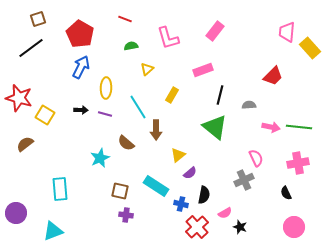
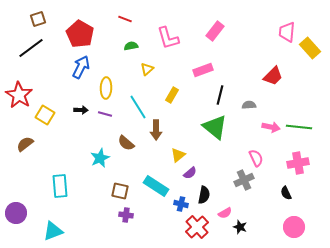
red star at (19, 98): moved 3 px up; rotated 16 degrees clockwise
cyan rectangle at (60, 189): moved 3 px up
